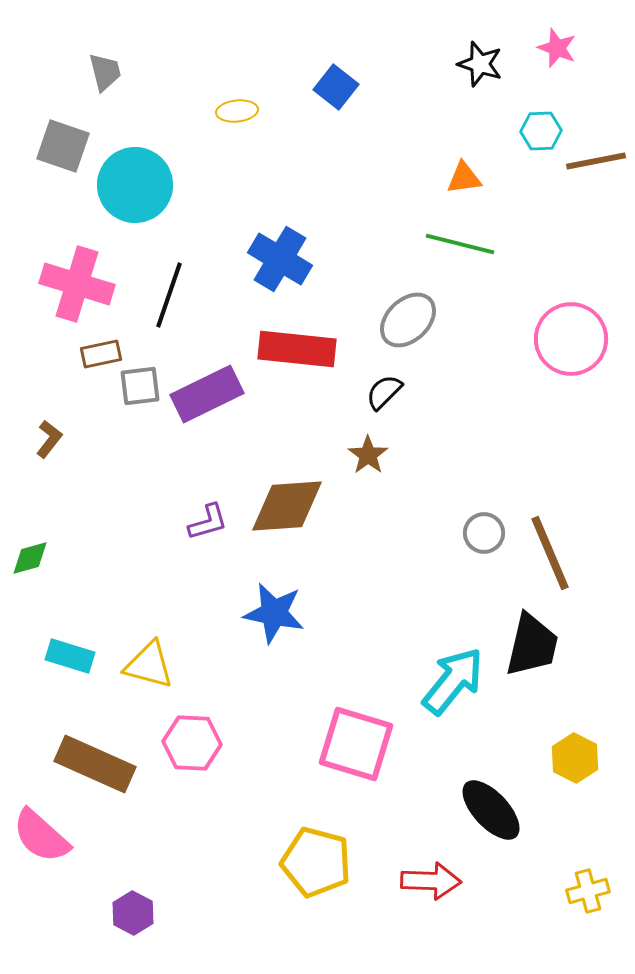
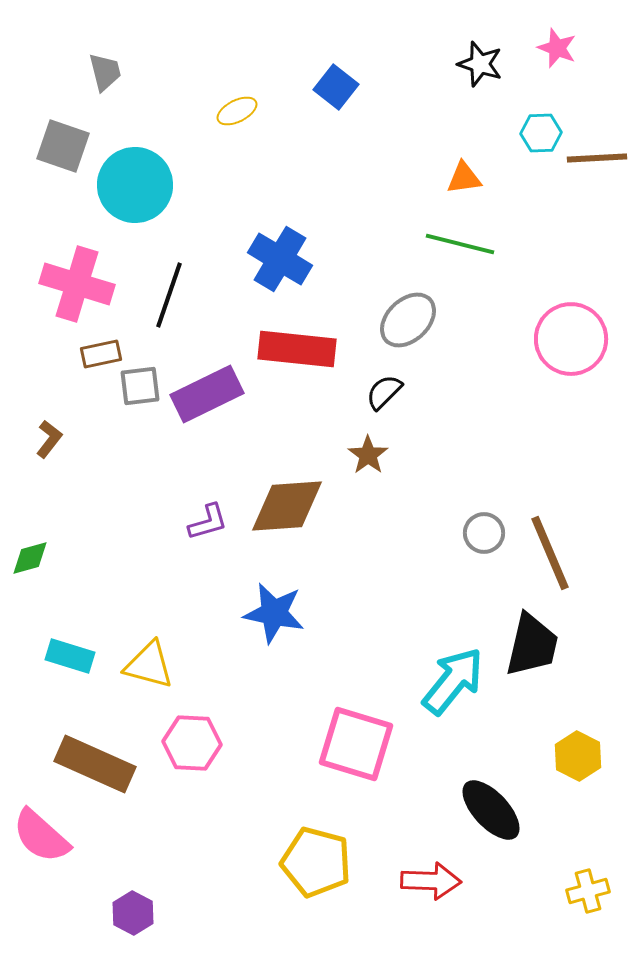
yellow ellipse at (237, 111): rotated 21 degrees counterclockwise
cyan hexagon at (541, 131): moved 2 px down
brown line at (596, 161): moved 1 px right, 3 px up; rotated 8 degrees clockwise
yellow hexagon at (575, 758): moved 3 px right, 2 px up
